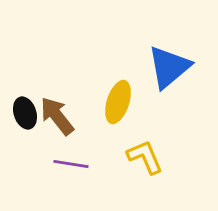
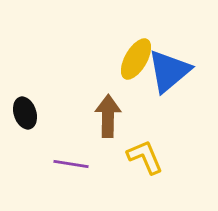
blue triangle: moved 4 px down
yellow ellipse: moved 18 px right, 43 px up; rotated 12 degrees clockwise
brown arrow: moved 51 px right; rotated 39 degrees clockwise
